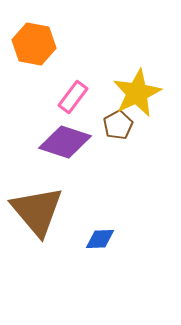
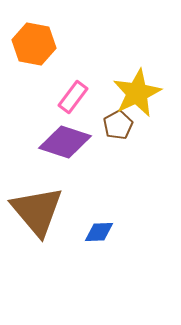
blue diamond: moved 1 px left, 7 px up
